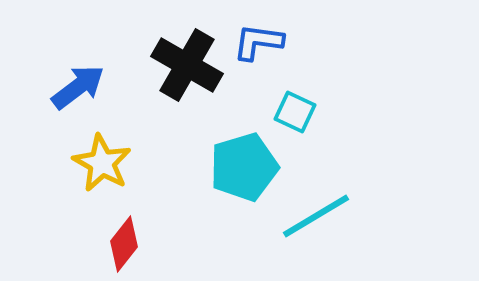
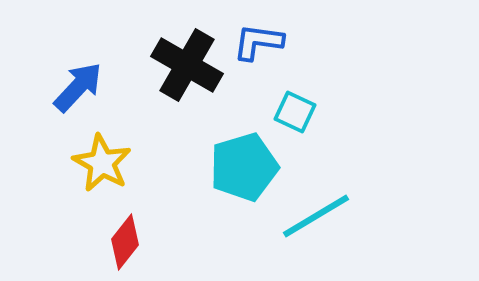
blue arrow: rotated 10 degrees counterclockwise
red diamond: moved 1 px right, 2 px up
